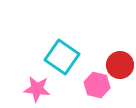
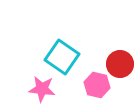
red circle: moved 1 px up
pink star: moved 5 px right
